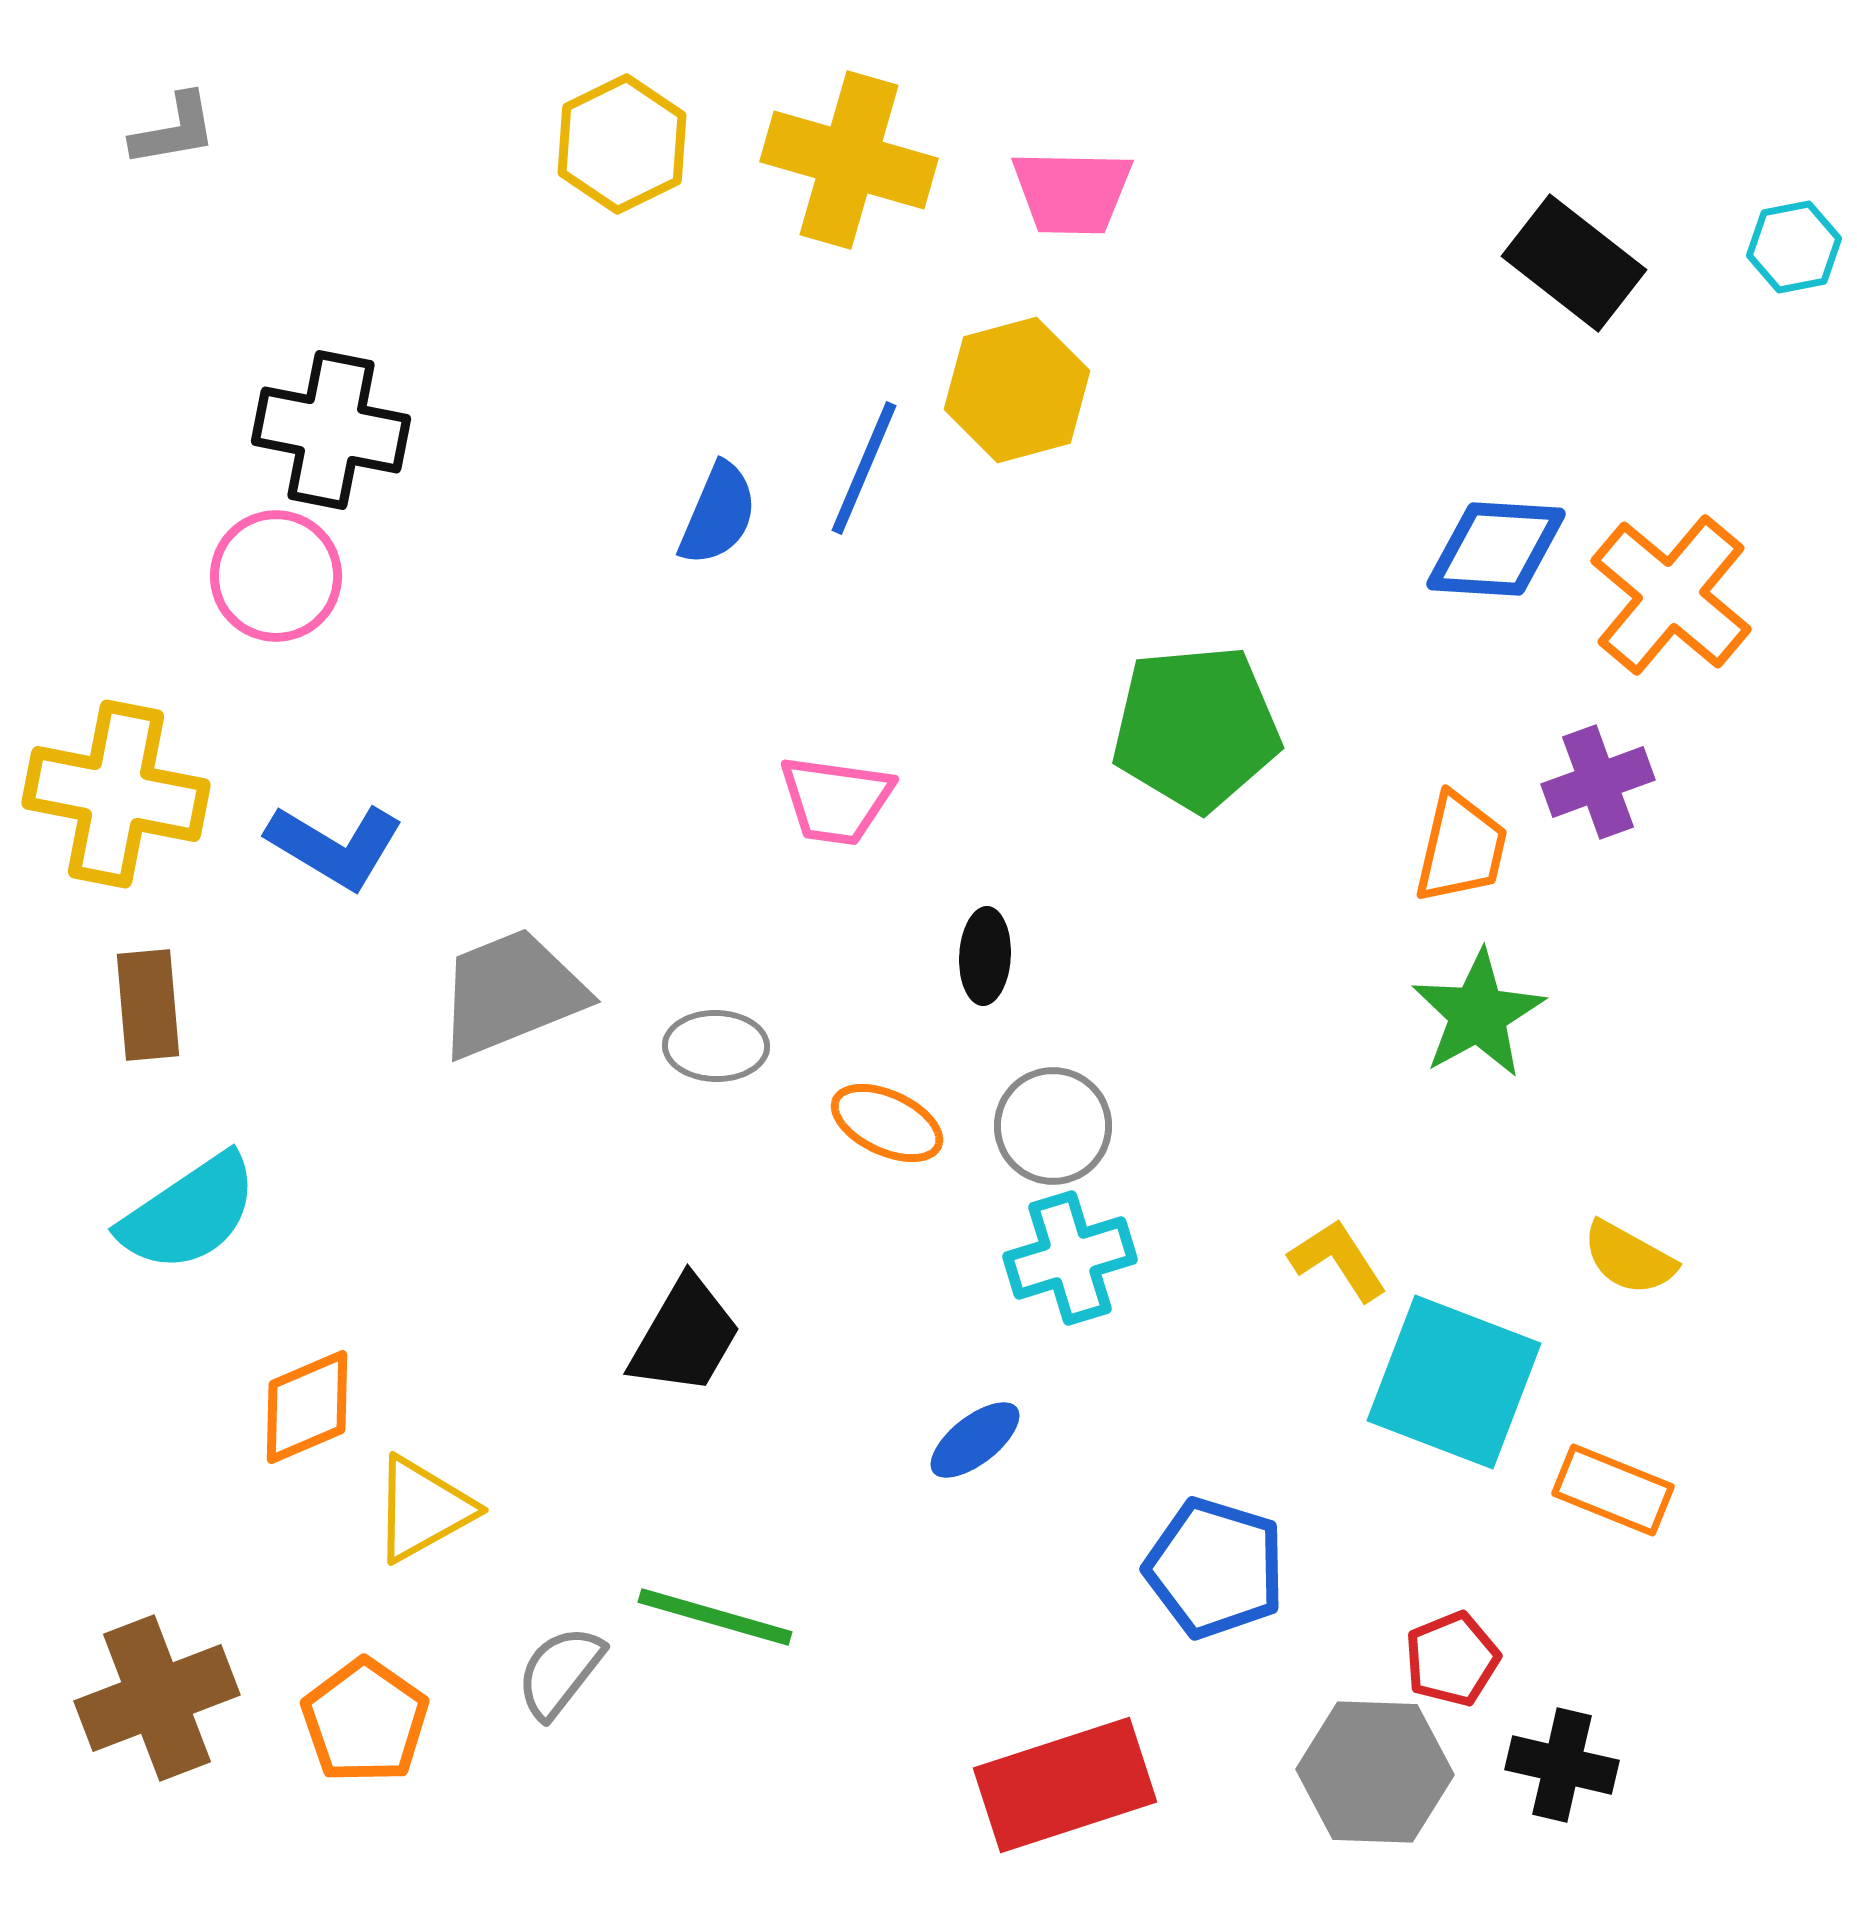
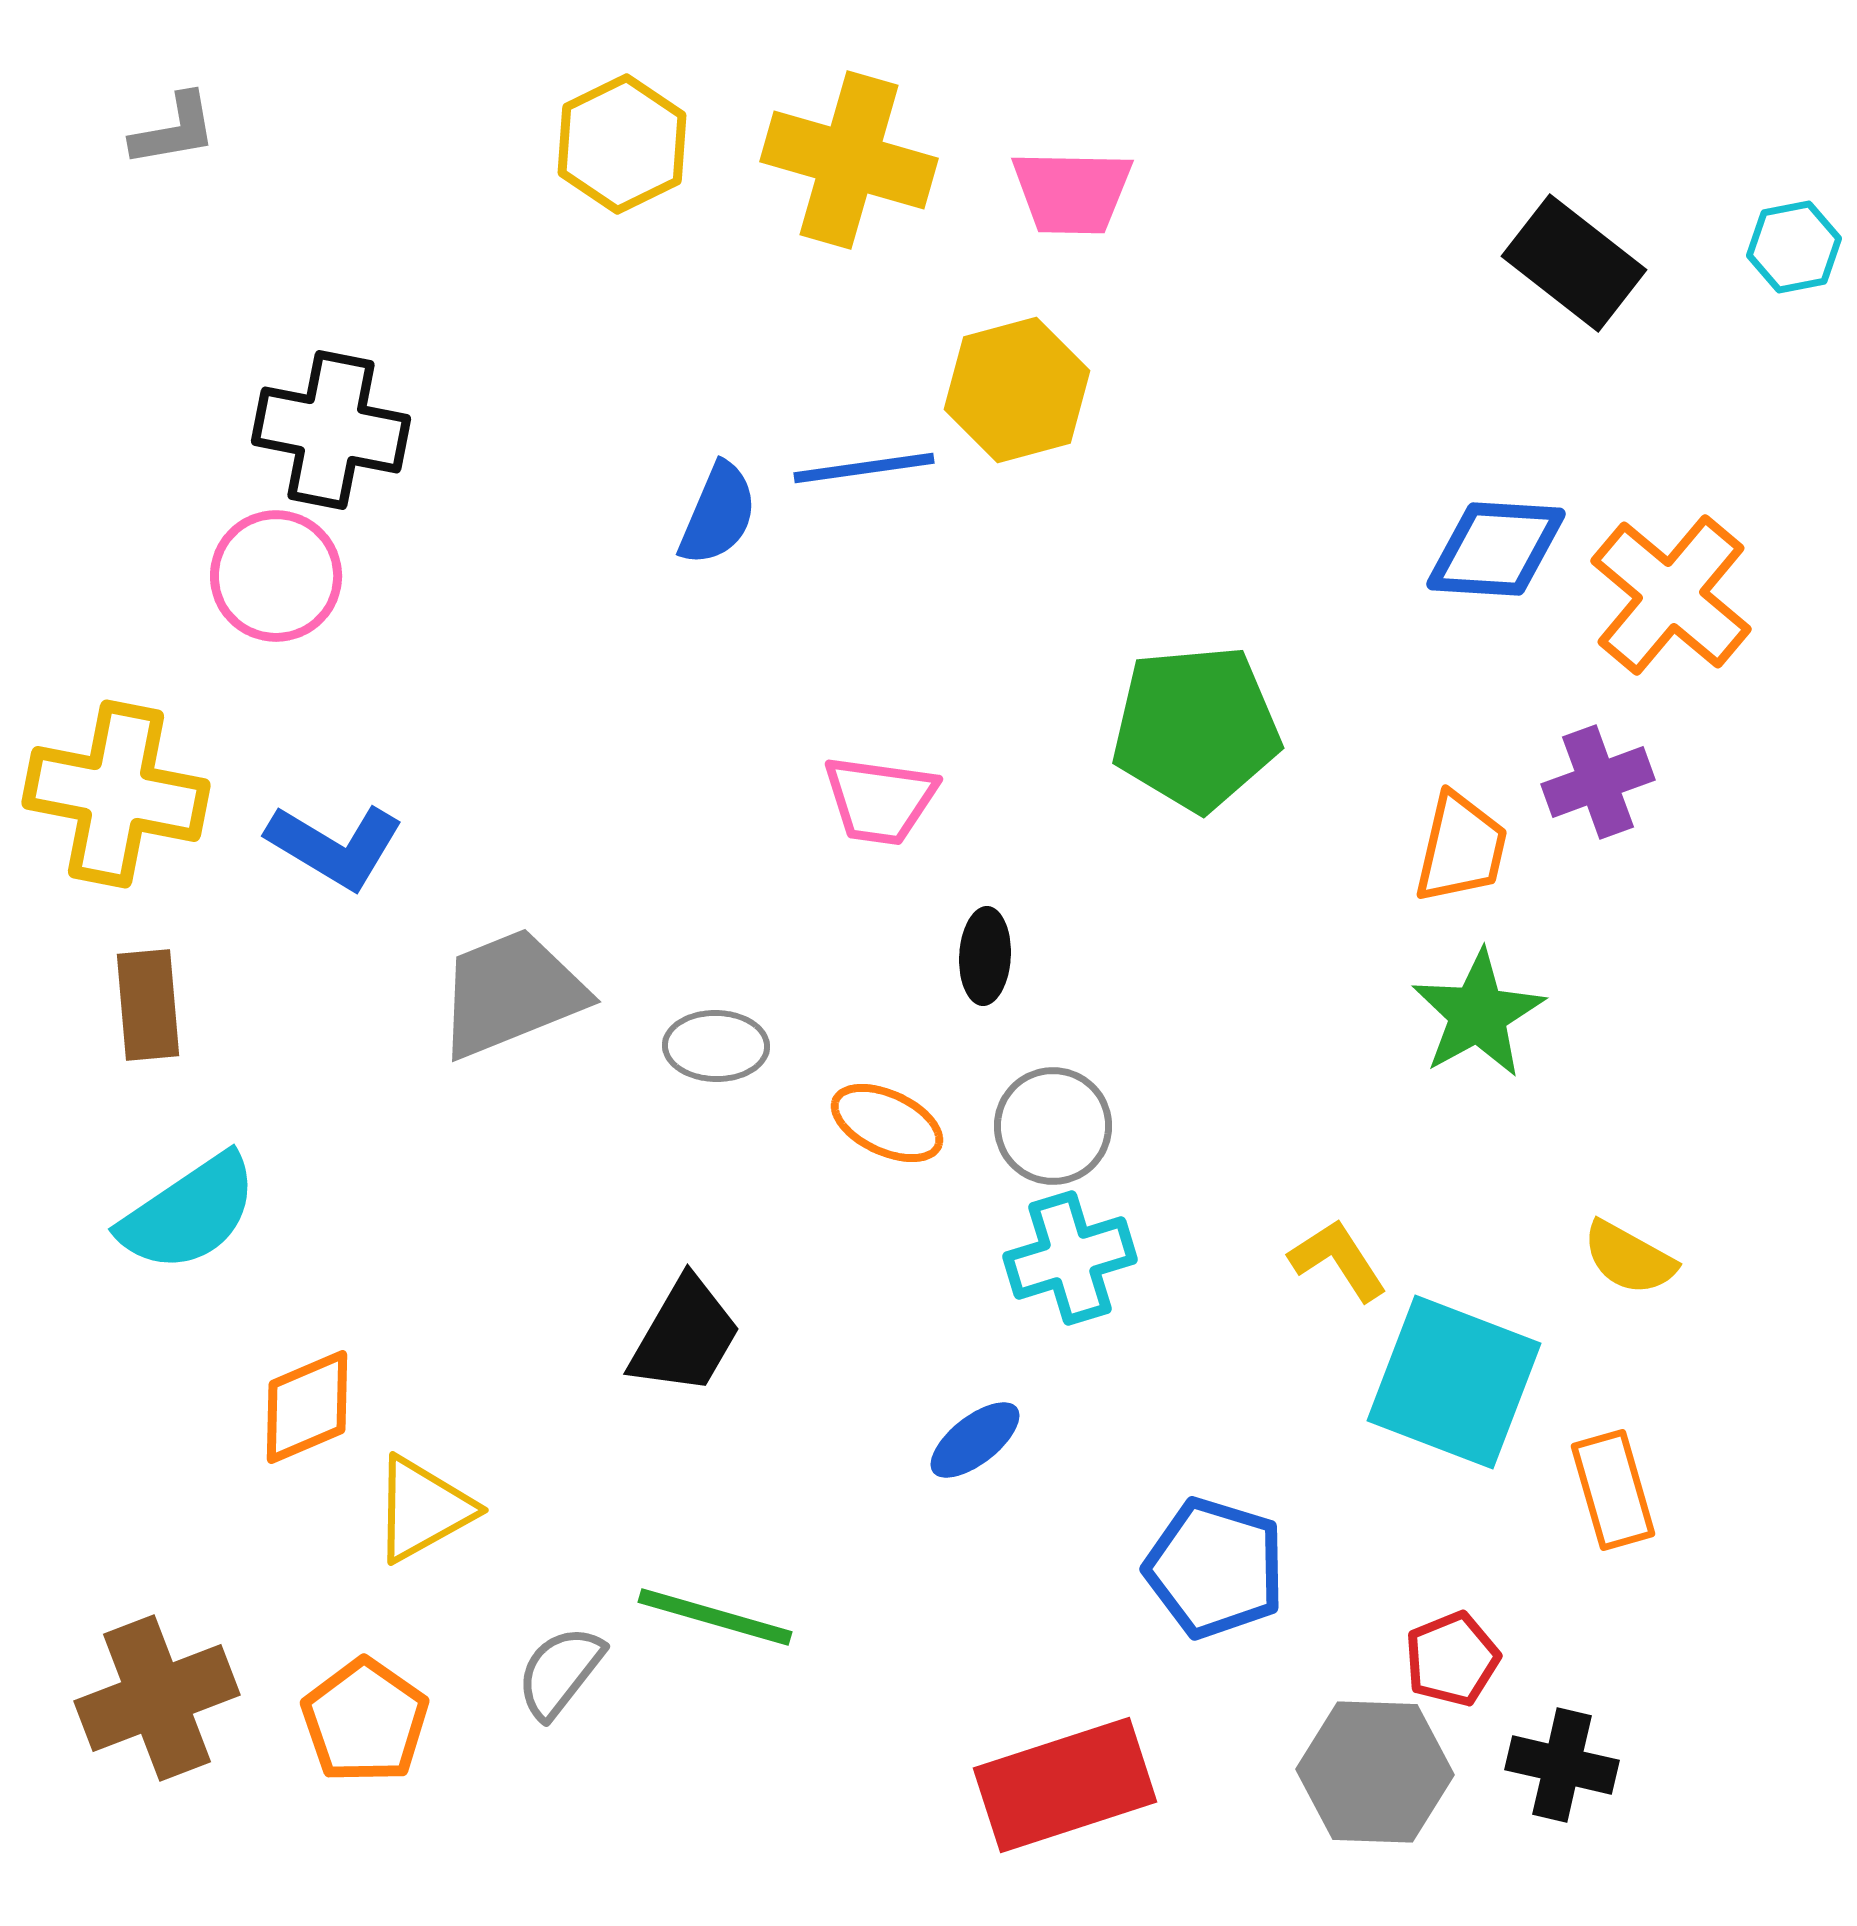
blue line at (864, 468): rotated 59 degrees clockwise
pink trapezoid at (836, 800): moved 44 px right
orange rectangle at (1613, 1490): rotated 52 degrees clockwise
